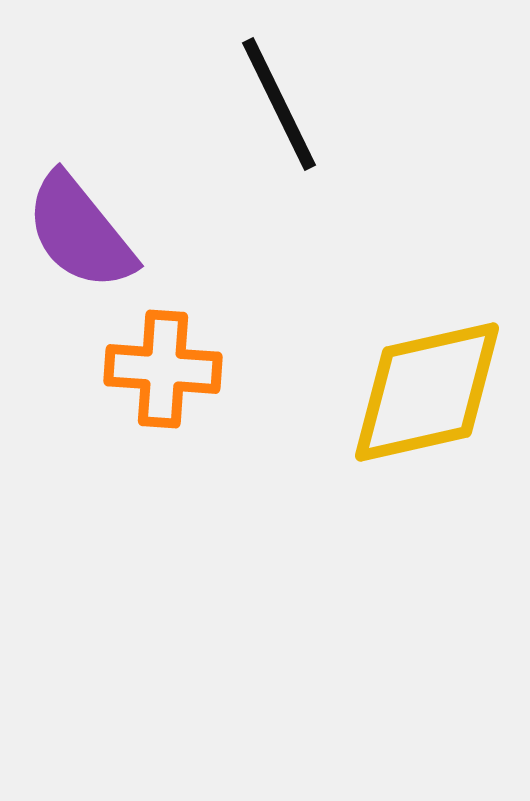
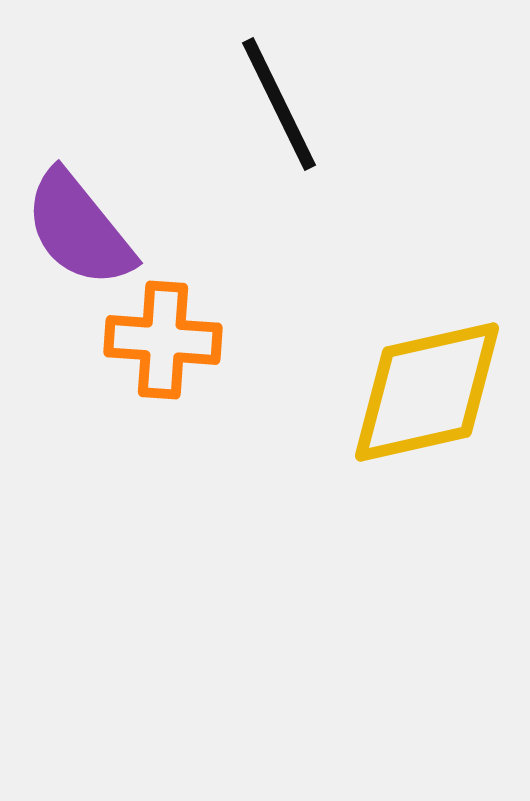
purple semicircle: moved 1 px left, 3 px up
orange cross: moved 29 px up
